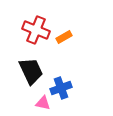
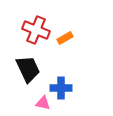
orange rectangle: moved 1 px right, 1 px down
black trapezoid: moved 3 px left, 2 px up
blue cross: rotated 20 degrees clockwise
